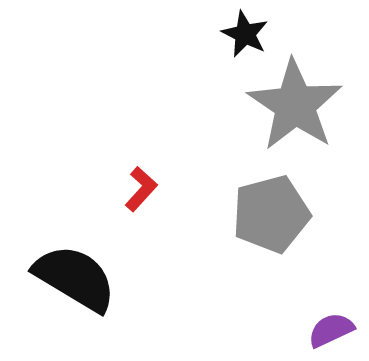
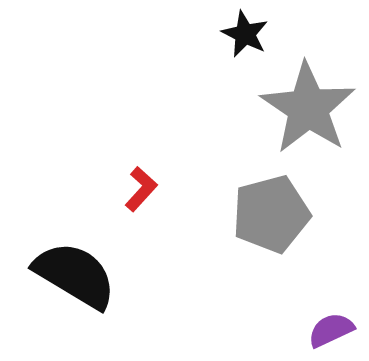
gray star: moved 13 px right, 3 px down
black semicircle: moved 3 px up
